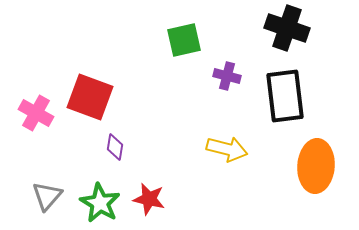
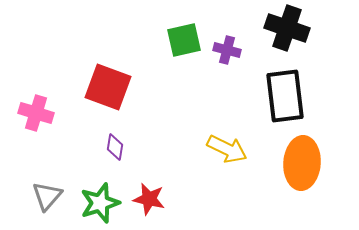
purple cross: moved 26 px up
red square: moved 18 px right, 10 px up
pink cross: rotated 12 degrees counterclockwise
yellow arrow: rotated 12 degrees clockwise
orange ellipse: moved 14 px left, 3 px up
green star: rotated 24 degrees clockwise
